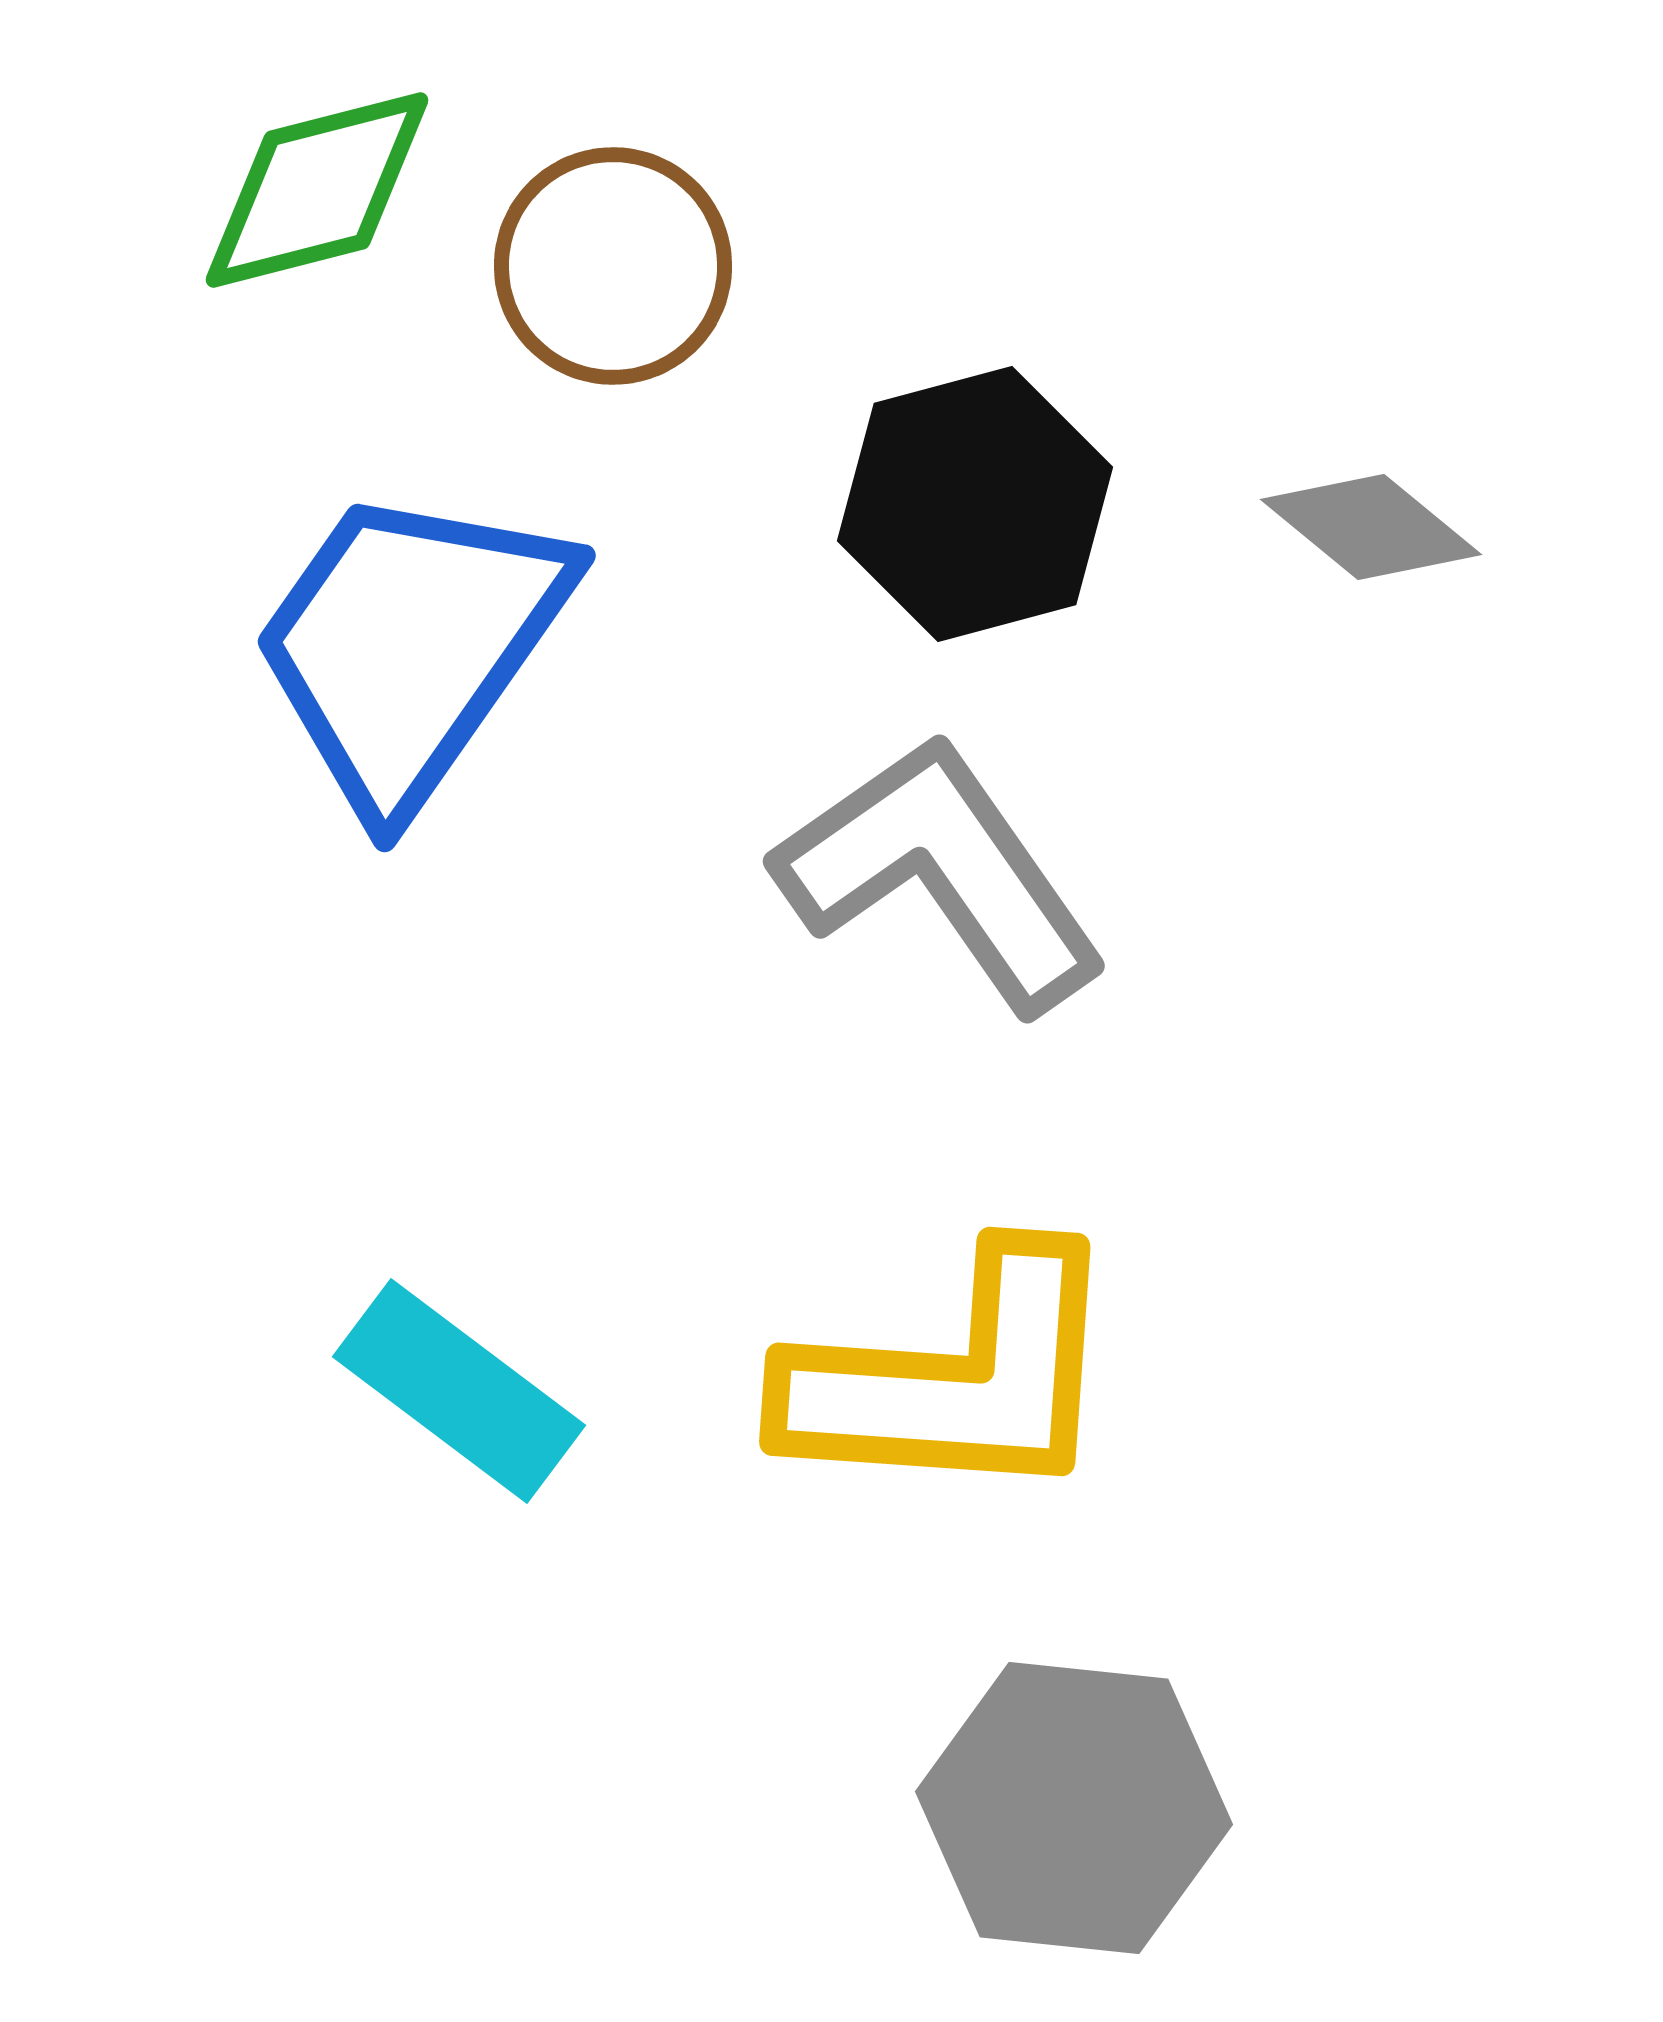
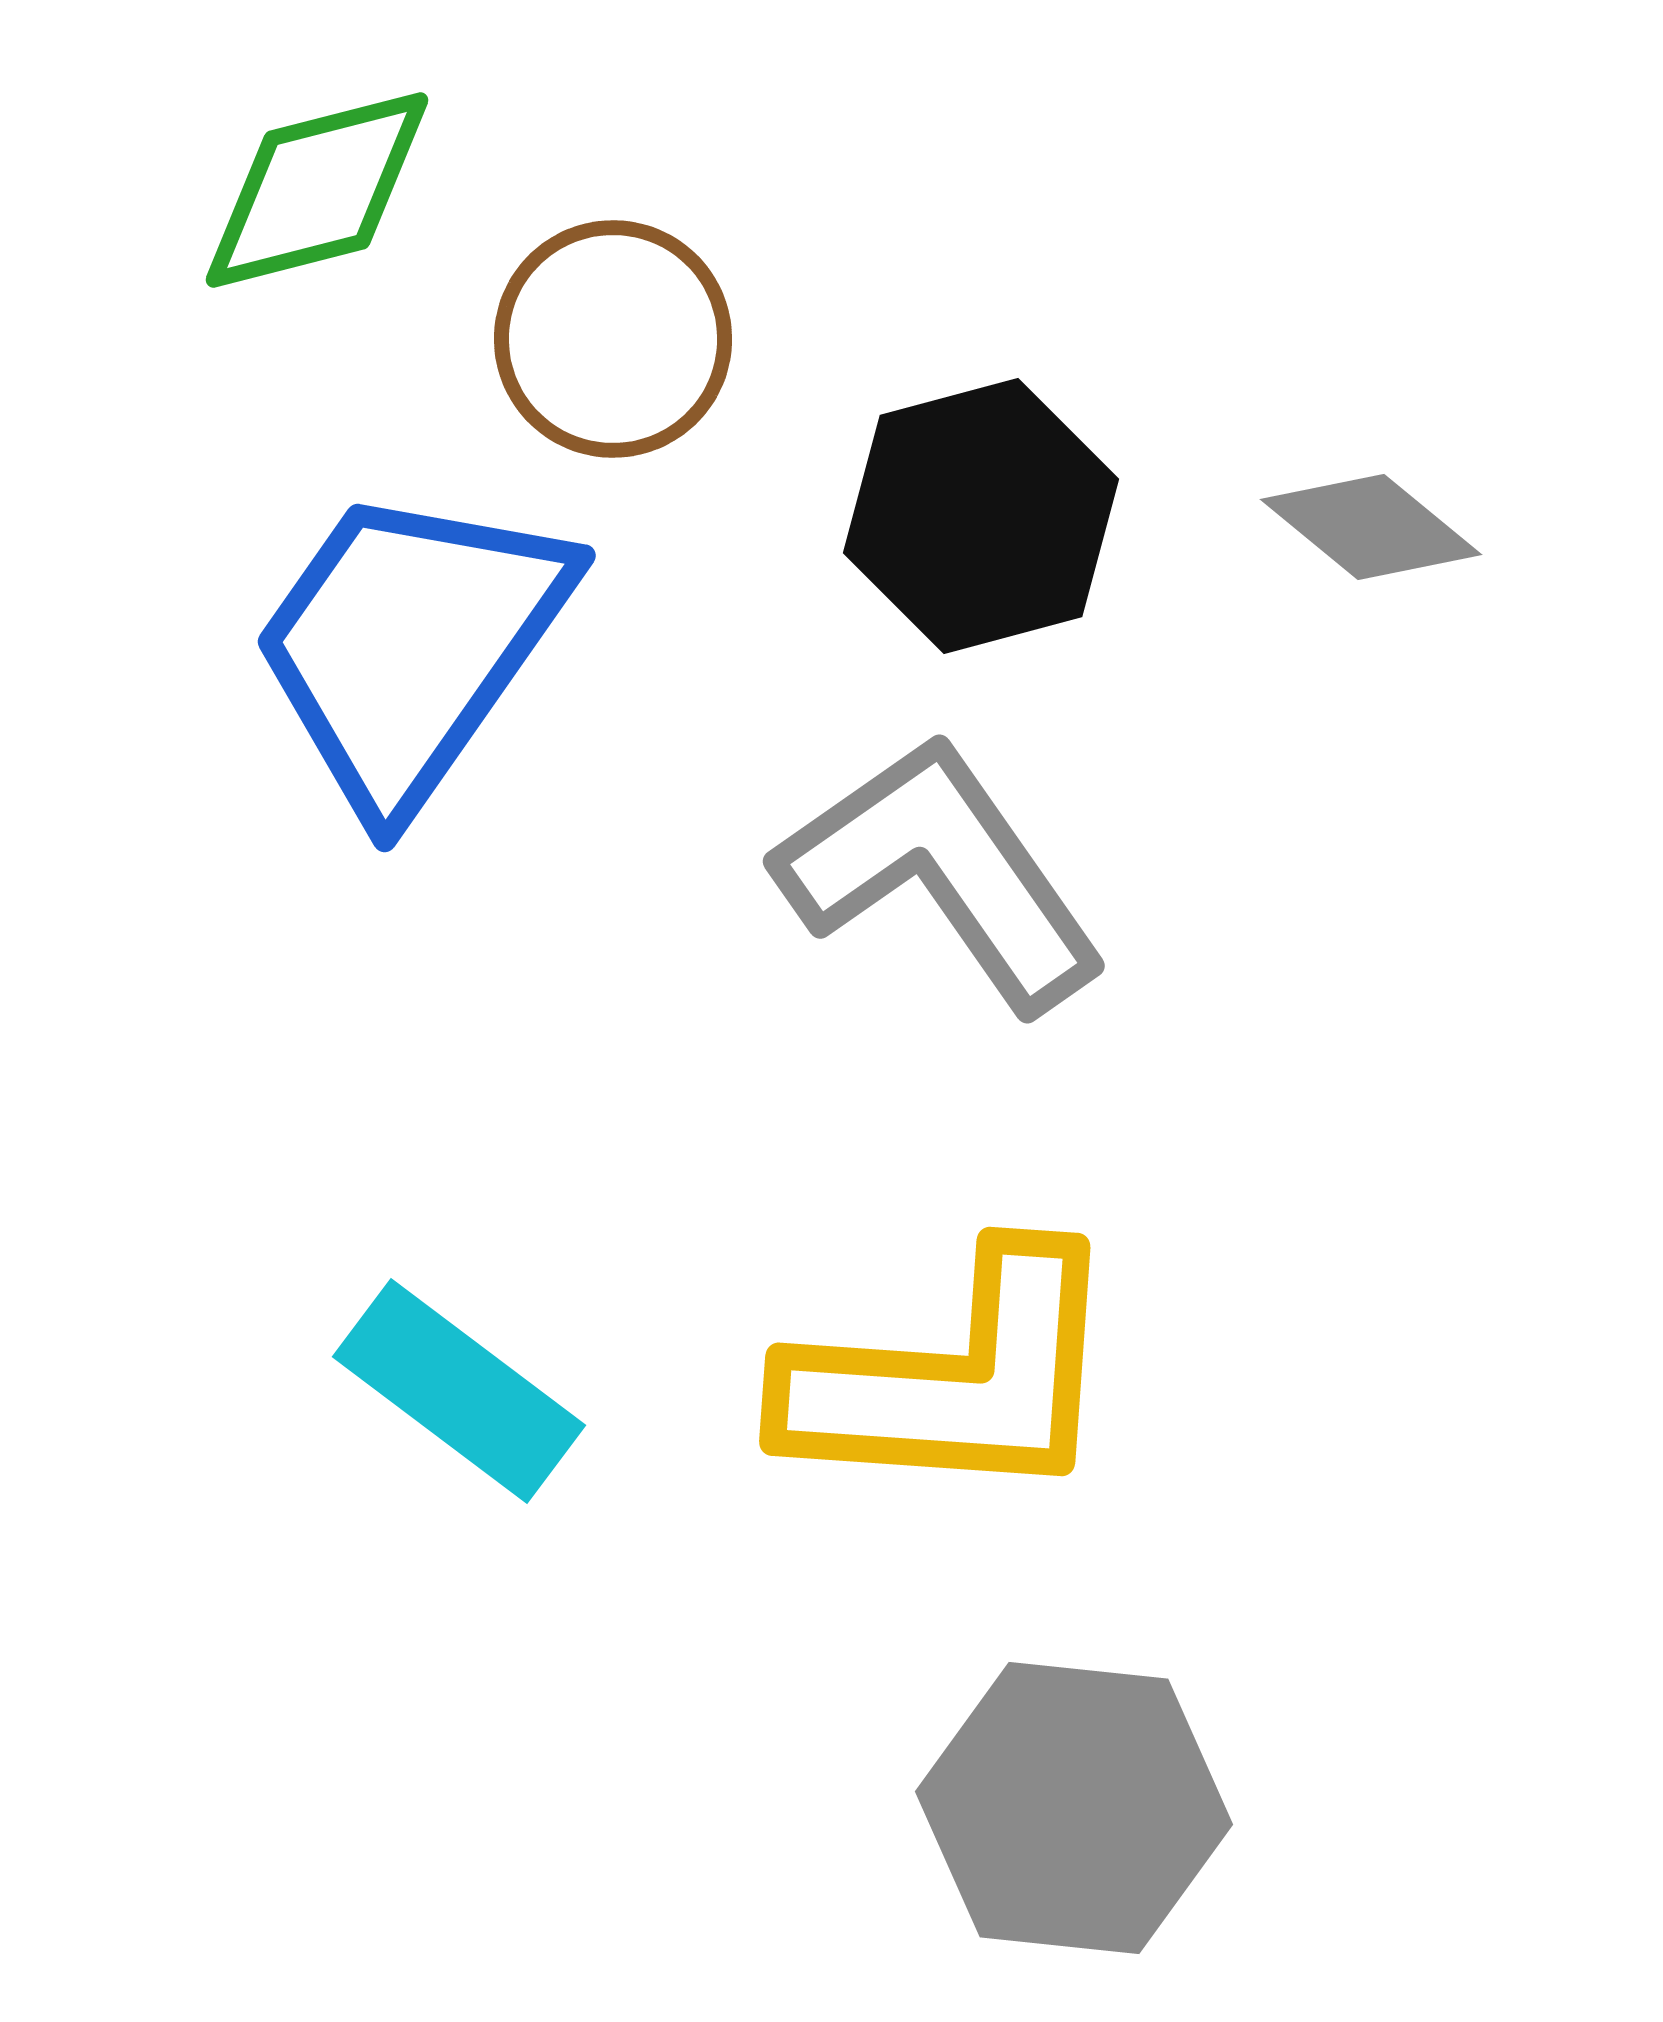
brown circle: moved 73 px down
black hexagon: moved 6 px right, 12 px down
